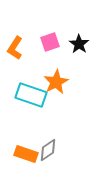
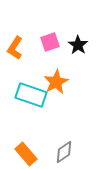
black star: moved 1 px left, 1 px down
gray diamond: moved 16 px right, 2 px down
orange rectangle: rotated 30 degrees clockwise
